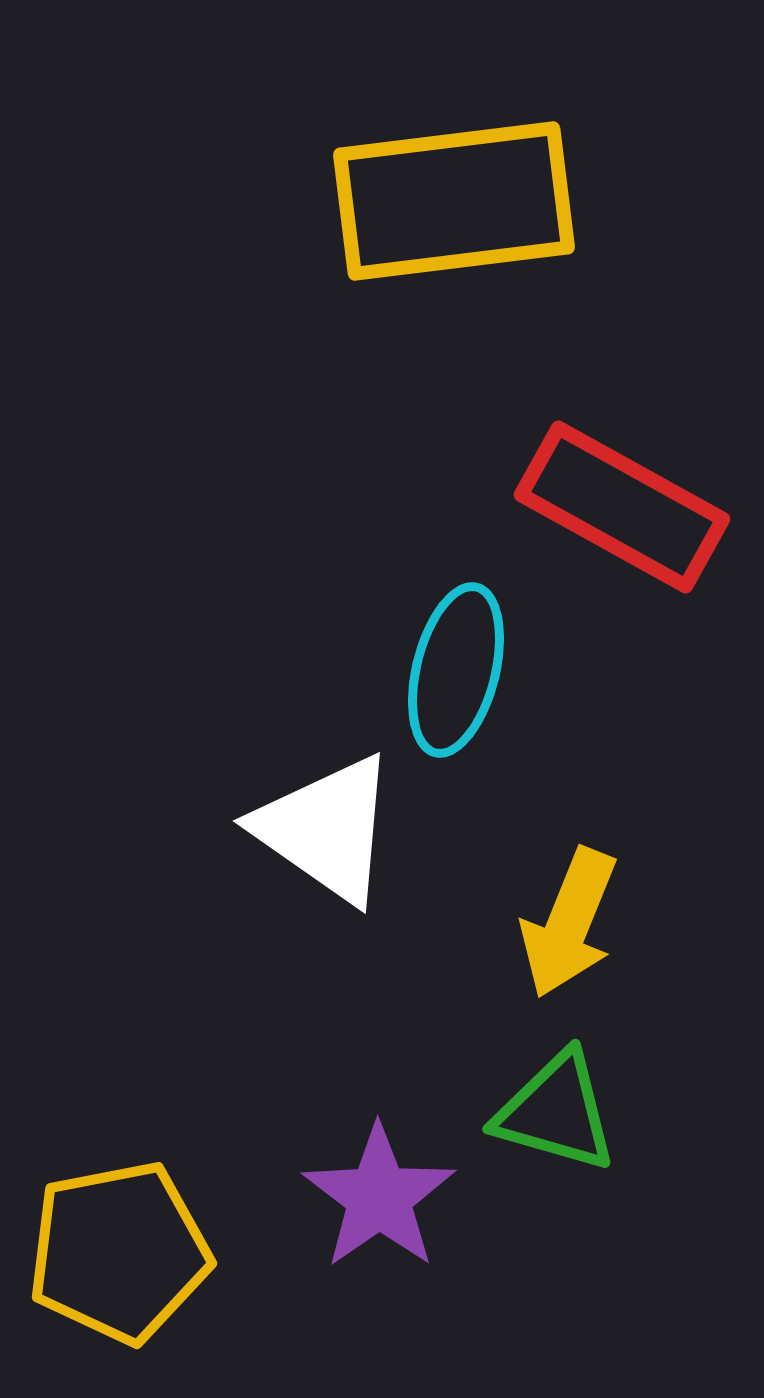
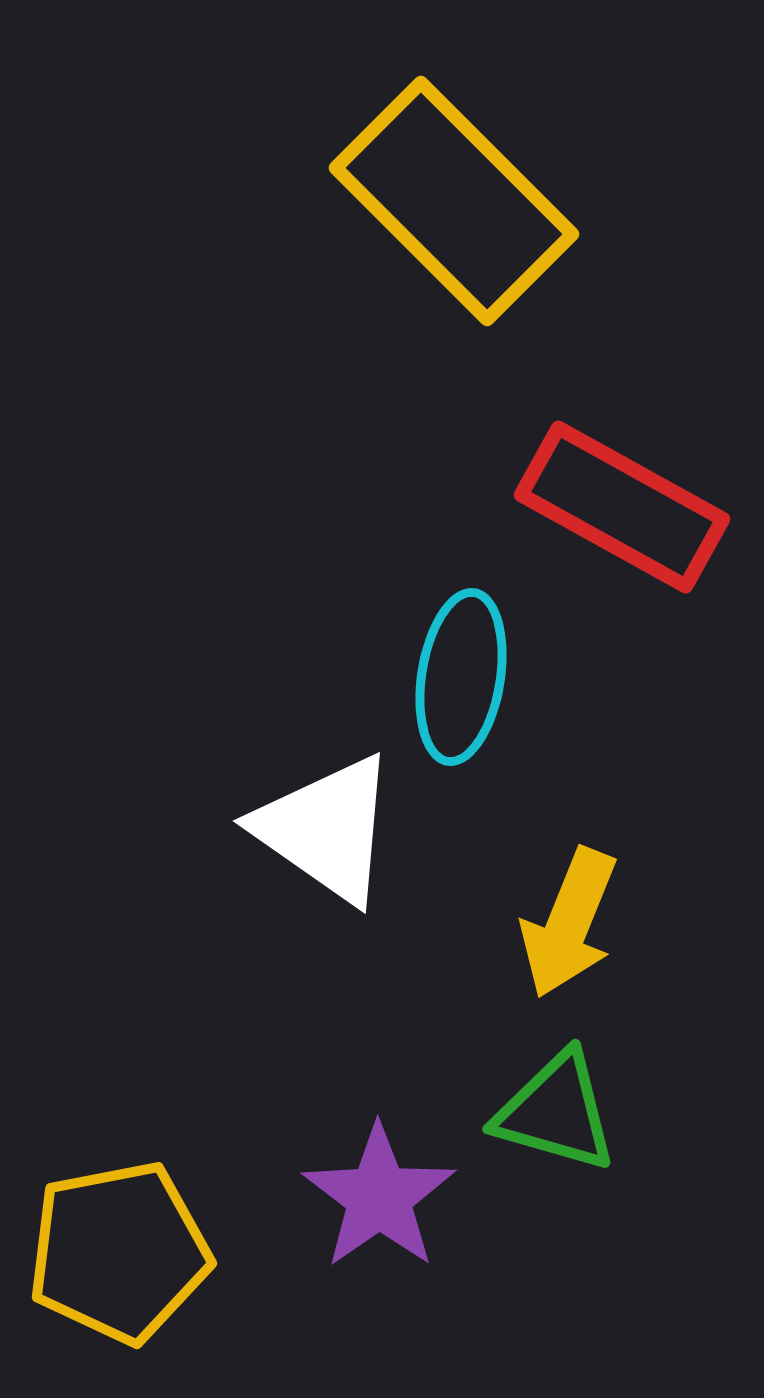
yellow rectangle: rotated 52 degrees clockwise
cyan ellipse: moved 5 px right, 7 px down; rotated 5 degrees counterclockwise
